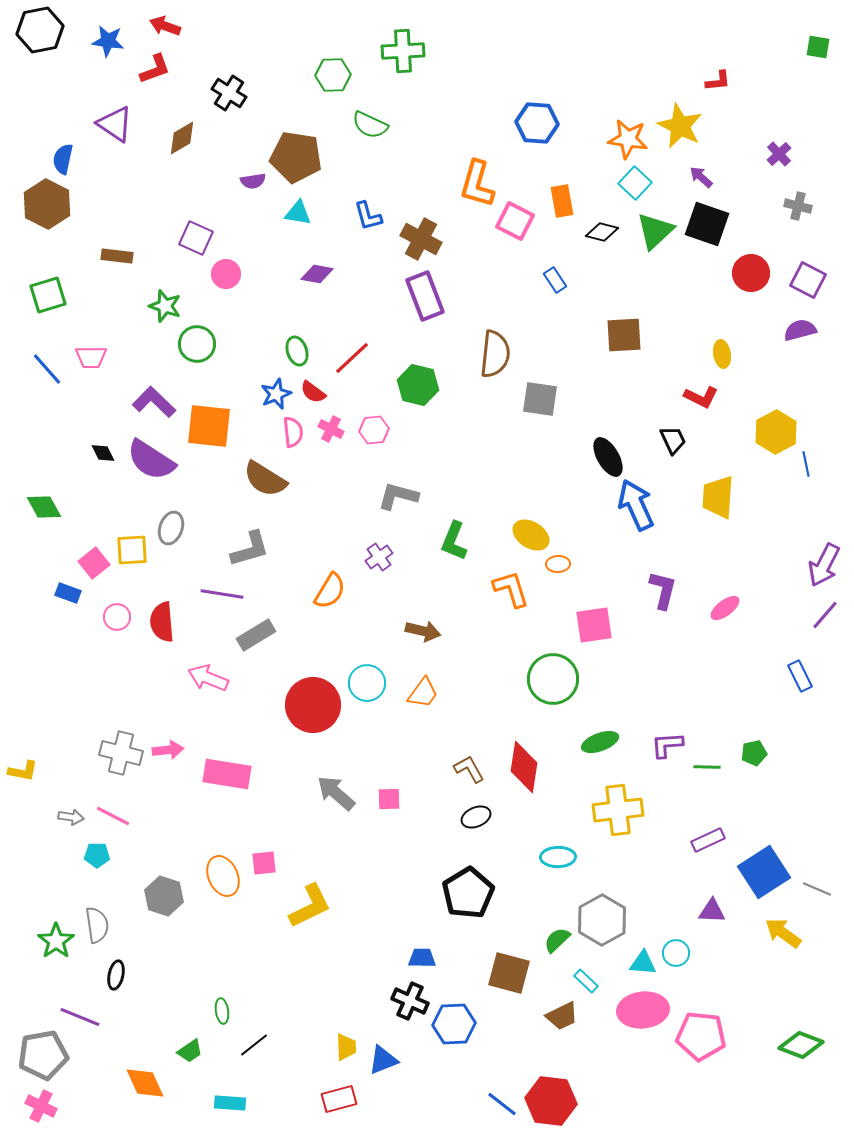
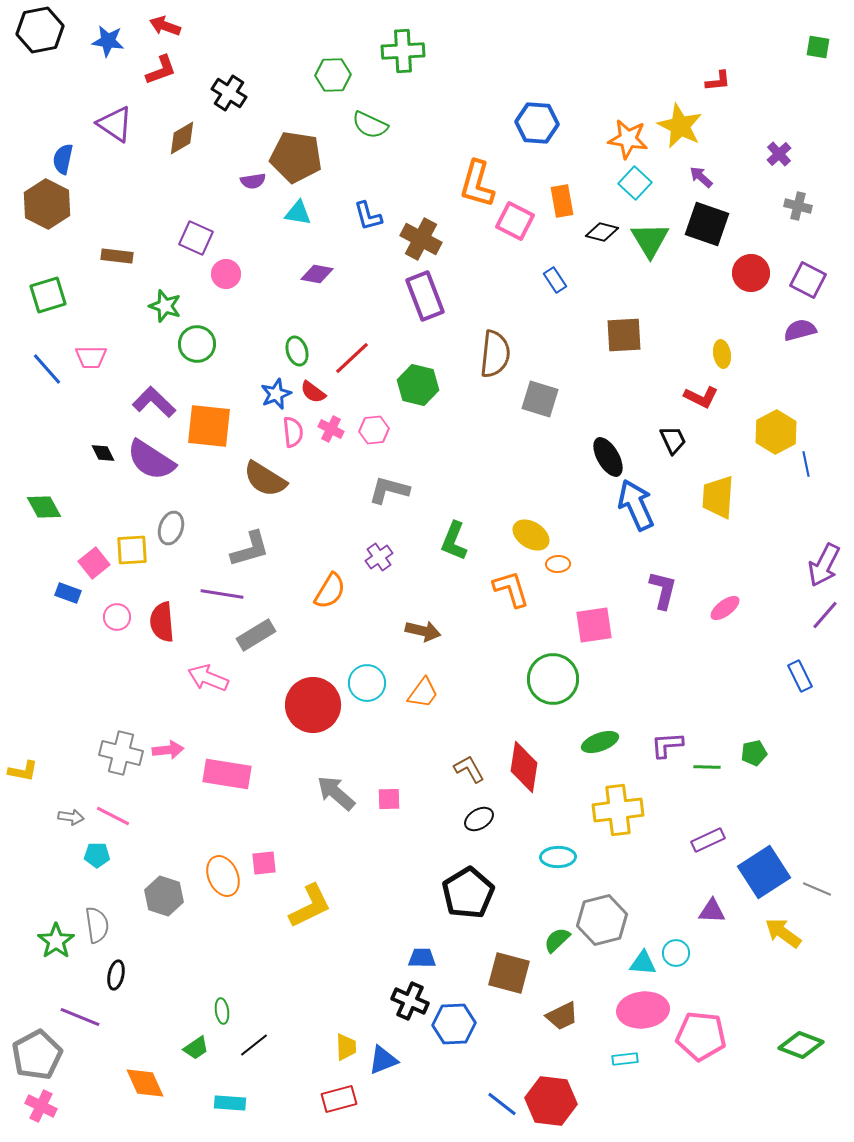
red L-shape at (155, 69): moved 6 px right, 1 px down
green triangle at (655, 231): moved 5 px left, 9 px down; rotated 18 degrees counterclockwise
gray square at (540, 399): rotated 9 degrees clockwise
gray L-shape at (398, 496): moved 9 px left, 6 px up
black ellipse at (476, 817): moved 3 px right, 2 px down; rotated 8 degrees counterclockwise
gray hexagon at (602, 920): rotated 15 degrees clockwise
cyan rectangle at (586, 981): moved 39 px right, 78 px down; rotated 50 degrees counterclockwise
green trapezoid at (190, 1051): moved 6 px right, 3 px up
gray pentagon at (43, 1055): moved 6 px left; rotated 18 degrees counterclockwise
